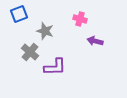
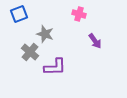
pink cross: moved 1 px left, 5 px up
gray star: moved 3 px down
purple arrow: rotated 140 degrees counterclockwise
